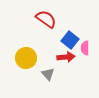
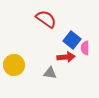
blue square: moved 2 px right
yellow circle: moved 12 px left, 7 px down
gray triangle: moved 2 px right, 1 px up; rotated 40 degrees counterclockwise
